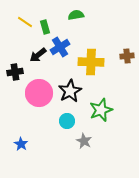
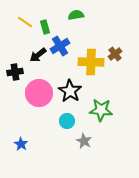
blue cross: moved 1 px up
brown cross: moved 12 px left, 2 px up; rotated 32 degrees counterclockwise
black star: rotated 10 degrees counterclockwise
green star: rotated 25 degrees clockwise
